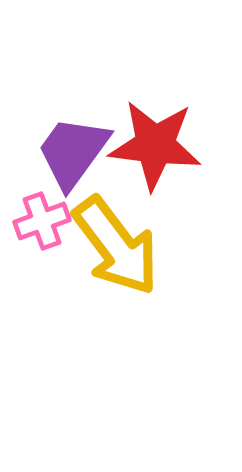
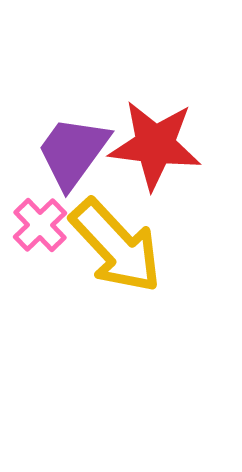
pink cross: moved 2 px left, 4 px down; rotated 24 degrees counterclockwise
yellow arrow: rotated 6 degrees counterclockwise
